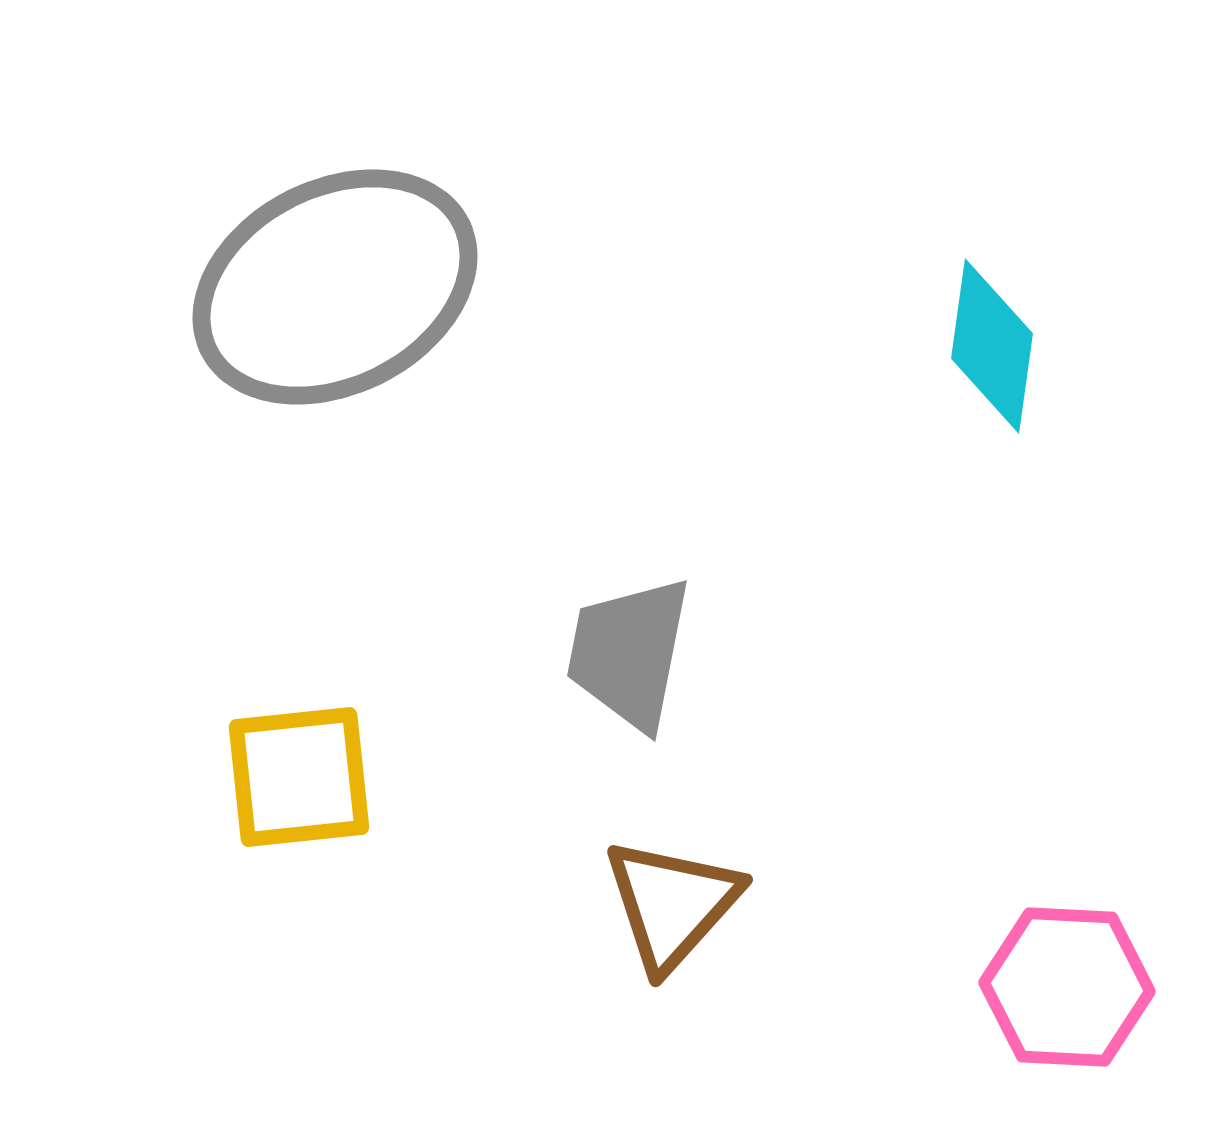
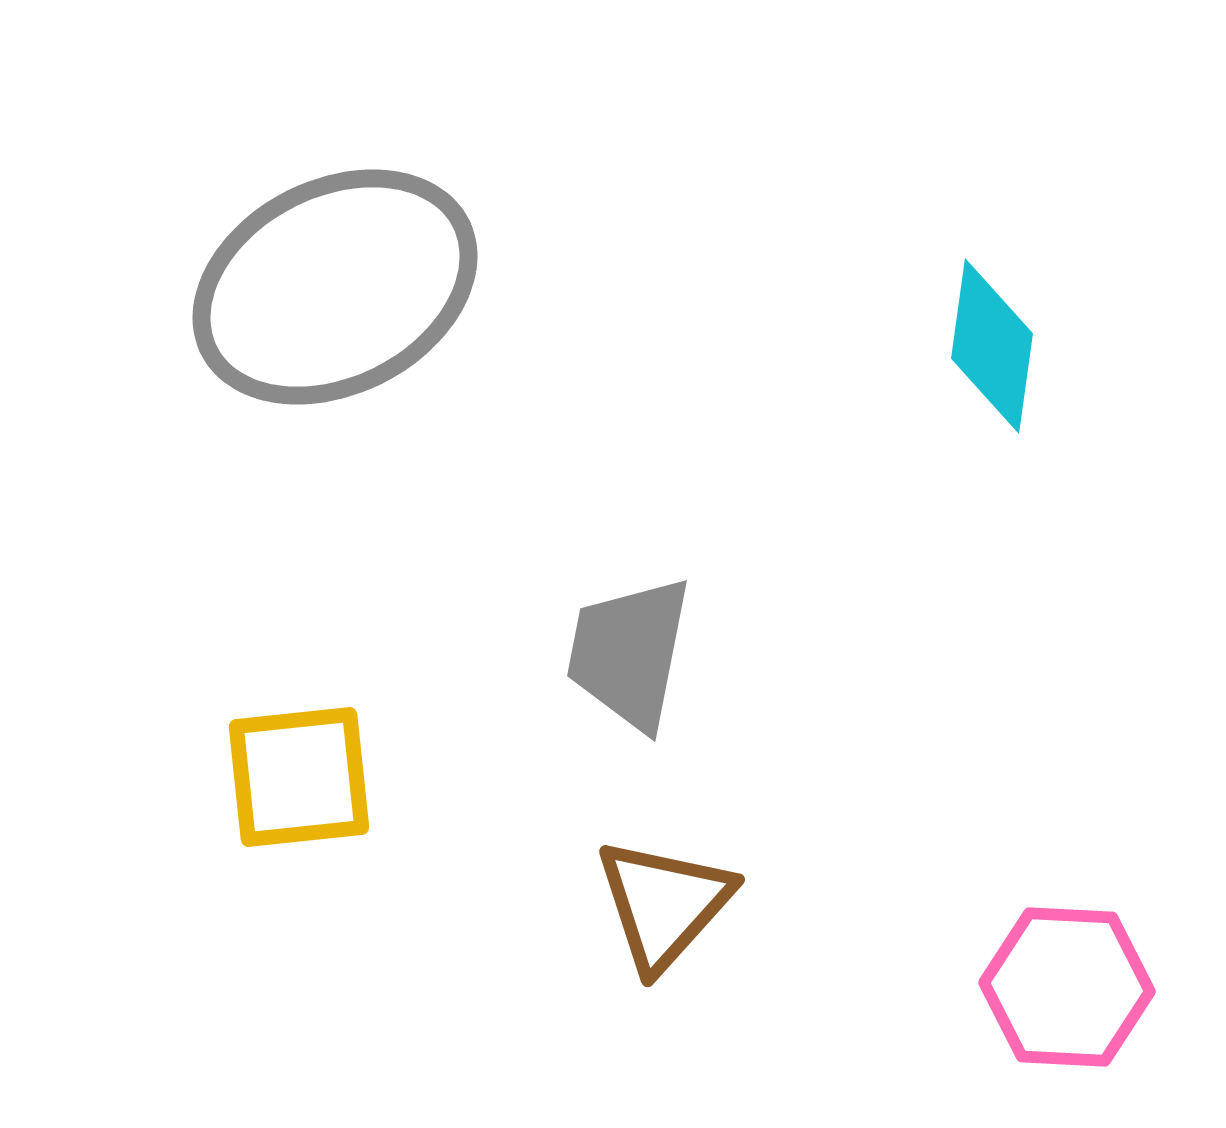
brown triangle: moved 8 px left
